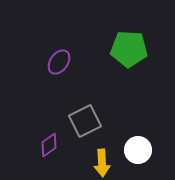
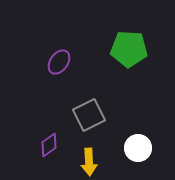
gray square: moved 4 px right, 6 px up
white circle: moved 2 px up
yellow arrow: moved 13 px left, 1 px up
